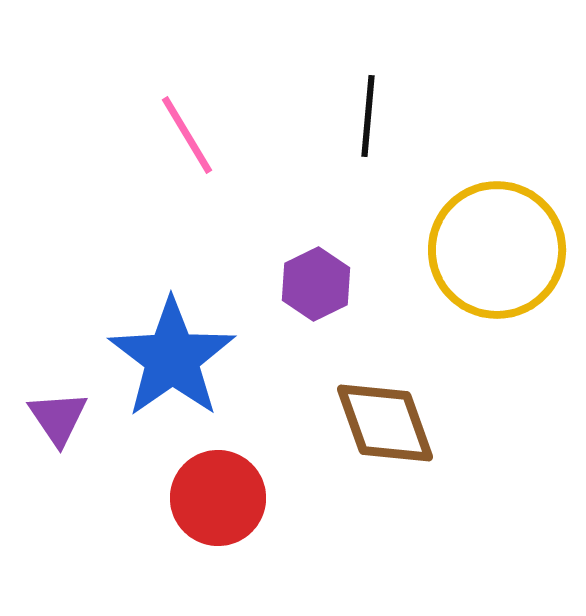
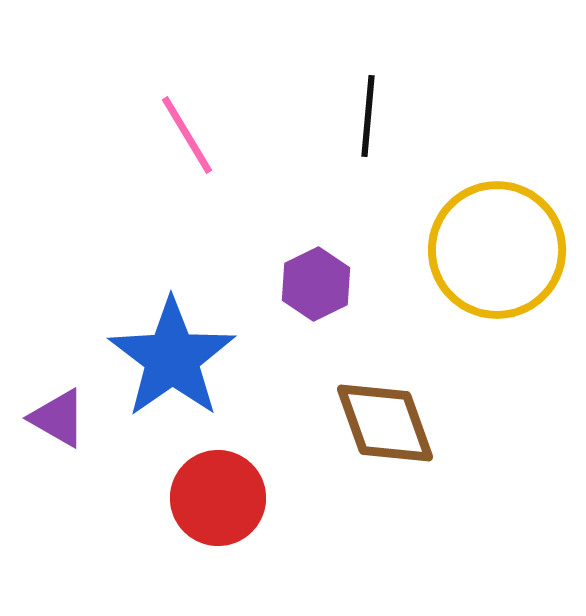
purple triangle: rotated 26 degrees counterclockwise
